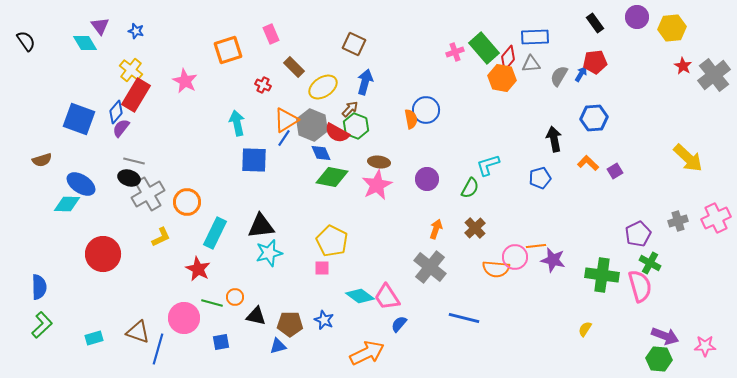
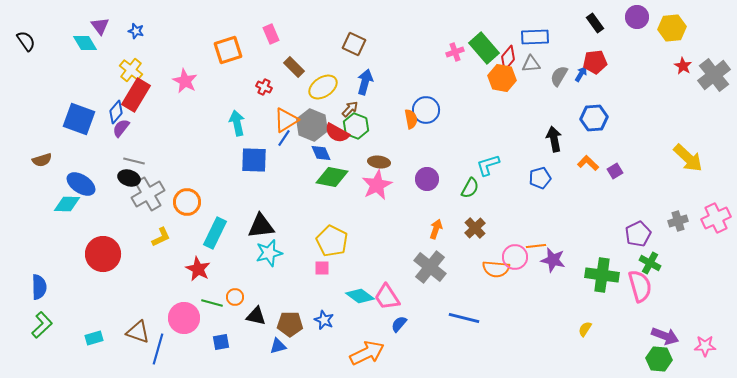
red cross at (263, 85): moved 1 px right, 2 px down
